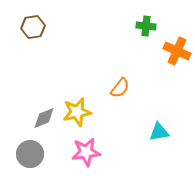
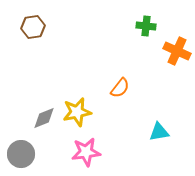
gray circle: moved 9 px left
